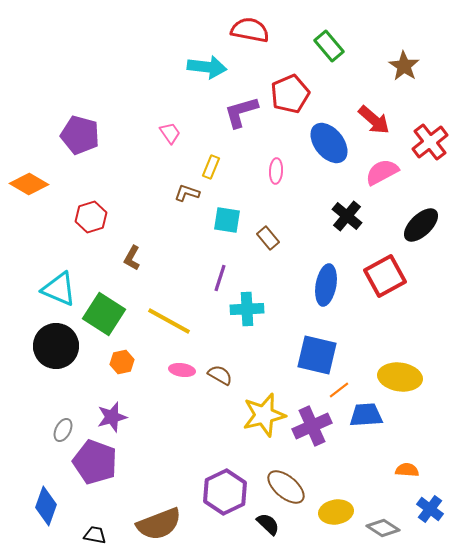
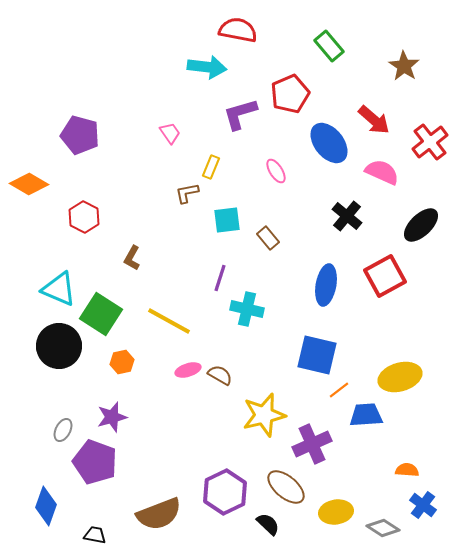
red semicircle at (250, 30): moved 12 px left
purple L-shape at (241, 112): moved 1 px left, 2 px down
pink ellipse at (276, 171): rotated 35 degrees counterclockwise
pink semicircle at (382, 172): rotated 52 degrees clockwise
brown L-shape at (187, 193): rotated 30 degrees counterclockwise
red hexagon at (91, 217): moved 7 px left; rotated 16 degrees counterclockwise
cyan square at (227, 220): rotated 16 degrees counterclockwise
cyan cross at (247, 309): rotated 16 degrees clockwise
green square at (104, 314): moved 3 px left
black circle at (56, 346): moved 3 px right
pink ellipse at (182, 370): moved 6 px right; rotated 25 degrees counterclockwise
yellow ellipse at (400, 377): rotated 24 degrees counterclockwise
purple cross at (312, 426): moved 18 px down
blue cross at (430, 509): moved 7 px left, 4 px up
brown semicircle at (159, 524): moved 10 px up
